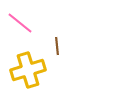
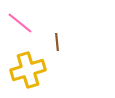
brown line: moved 4 px up
